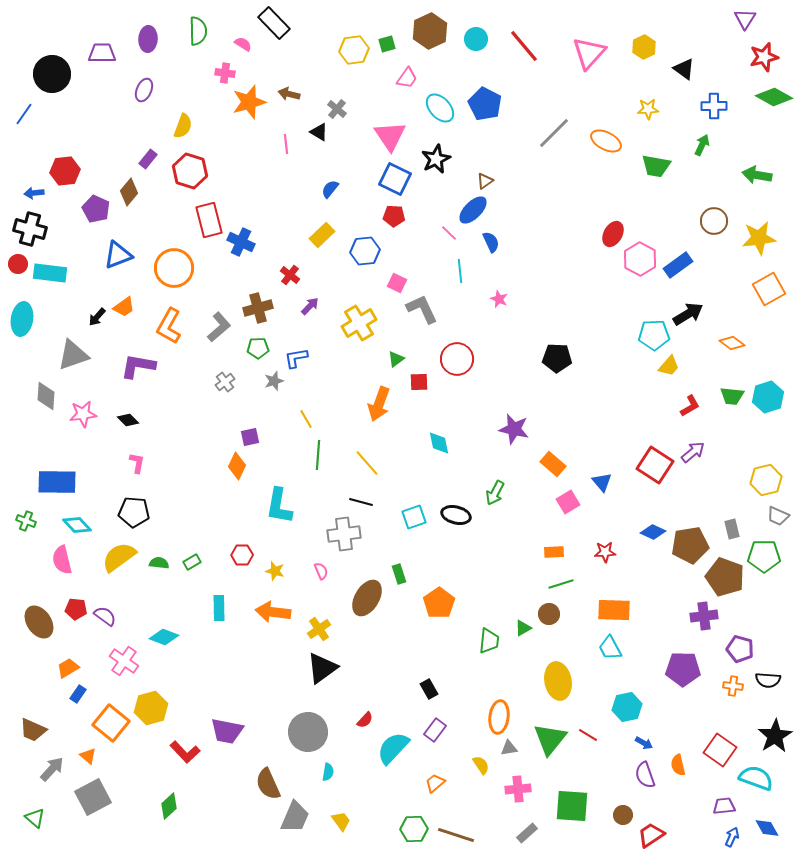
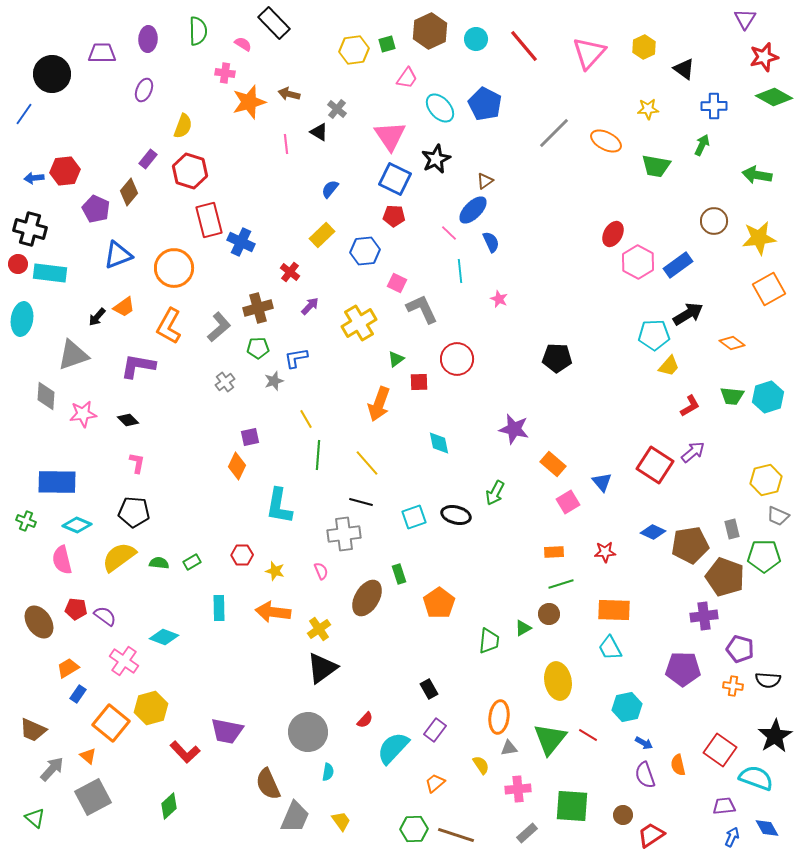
blue arrow at (34, 193): moved 15 px up
pink hexagon at (640, 259): moved 2 px left, 3 px down
red cross at (290, 275): moved 3 px up
cyan diamond at (77, 525): rotated 24 degrees counterclockwise
